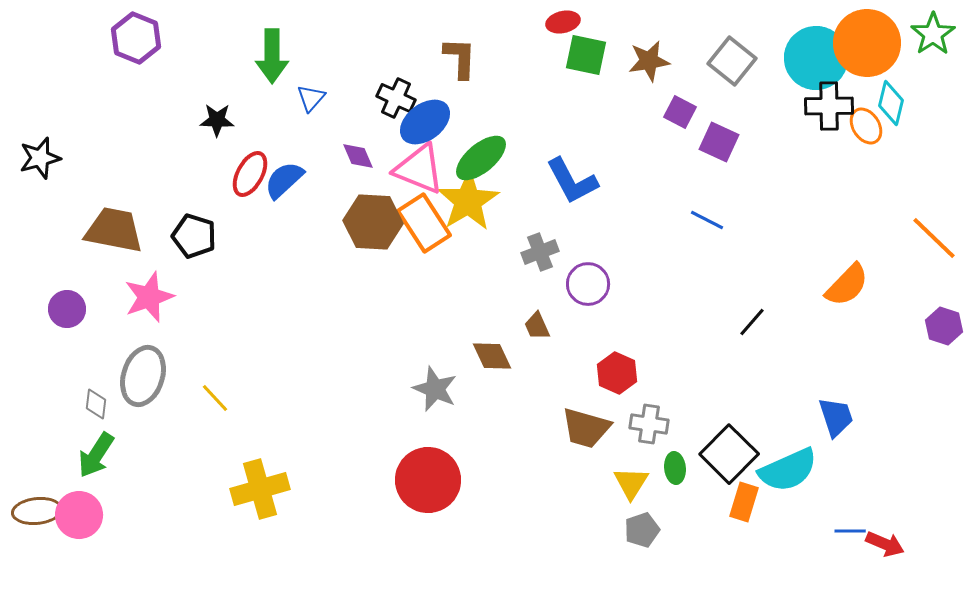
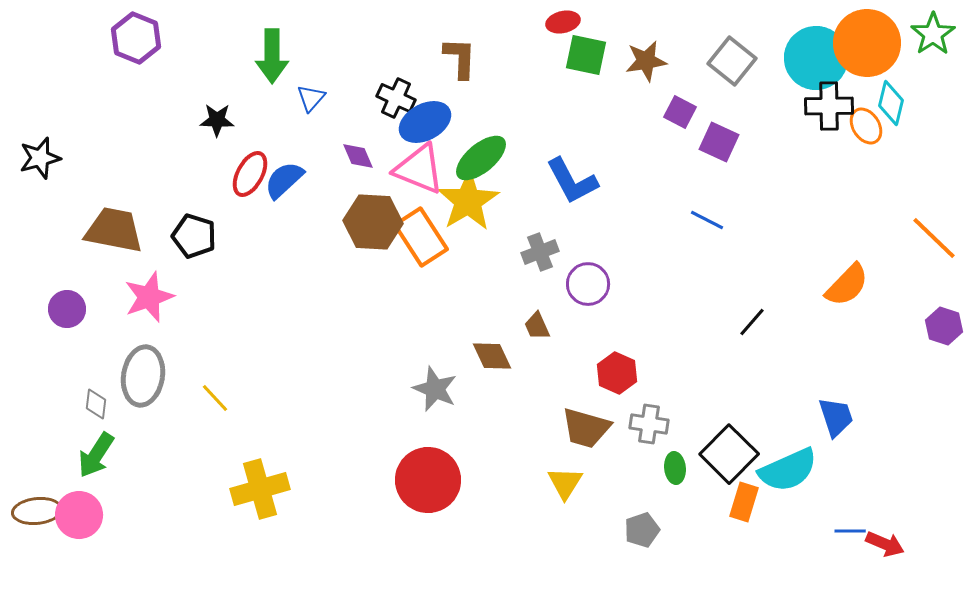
brown star at (649, 61): moved 3 px left
blue ellipse at (425, 122): rotated 9 degrees clockwise
orange rectangle at (424, 223): moved 3 px left, 14 px down
gray ellipse at (143, 376): rotated 8 degrees counterclockwise
yellow triangle at (631, 483): moved 66 px left
